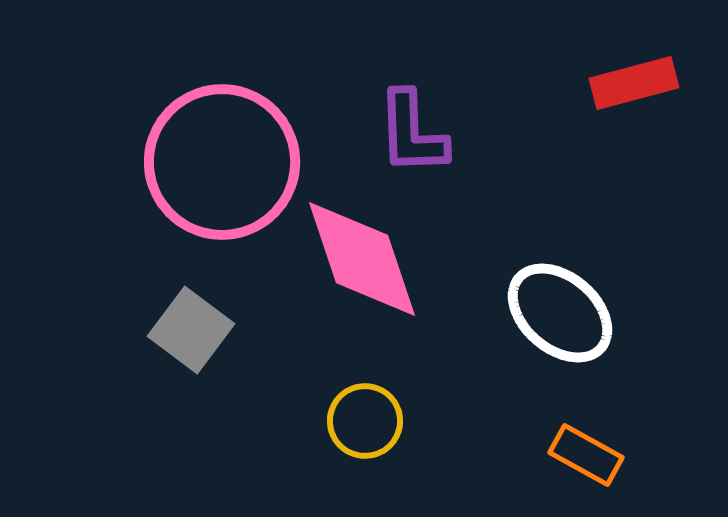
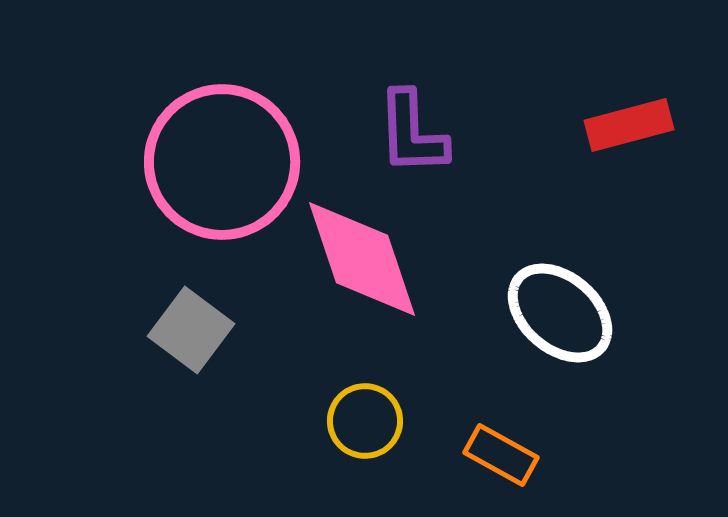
red rectangle: moved 5 px left, 42 px down
orange rectangle: moved 85 px left
